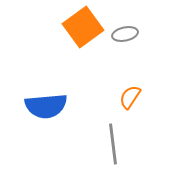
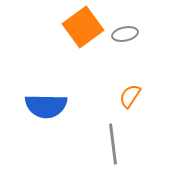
orange semicircle: moved 1 px up
blue semicircle: rotated 6 degrees clockwise
